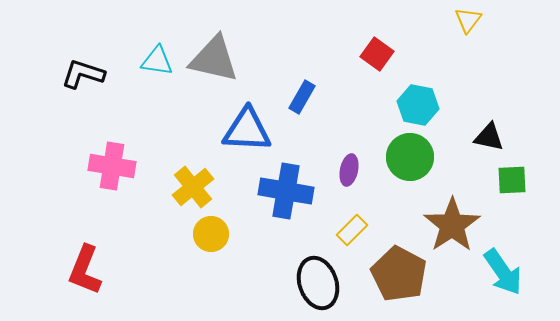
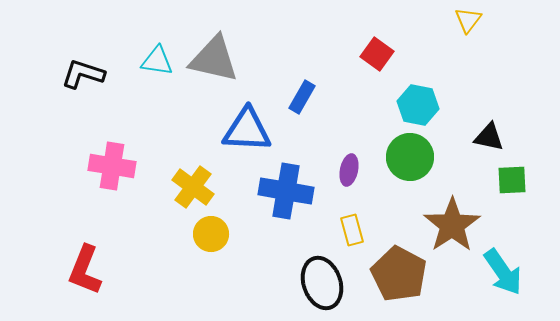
yellow cross: rotated 15 degrees counterclockwise
yellow rectangle: rotated 60 degrees counterclockwise
black ellipse: moved 4 px right
